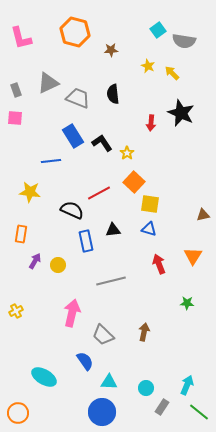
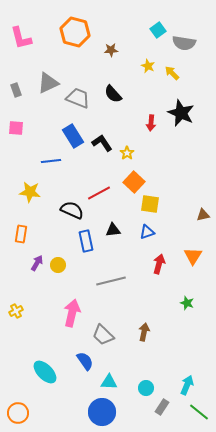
gray semicircle at (184, 41): moved 2 px down
black semicircle at (113, 94): rotated 36 degrees counterclockwise
pink square at (15, 118): moved 1 px right, 10 px down
blue triangle at (149, 229): moved 2 px left, 3 px down; rotated 35 degrees counterclockwise
purple arrow at (35, 261): moved 2 px right, 2 px down
red arrow at (159, 264): rotated 36 degrees clockwise
green star at (187, 303): rotated 16 degrees clockwise
cyan ellipse at (44, 377): moved 1 px right, 5 px up; rotated 15 degrees clockwise
